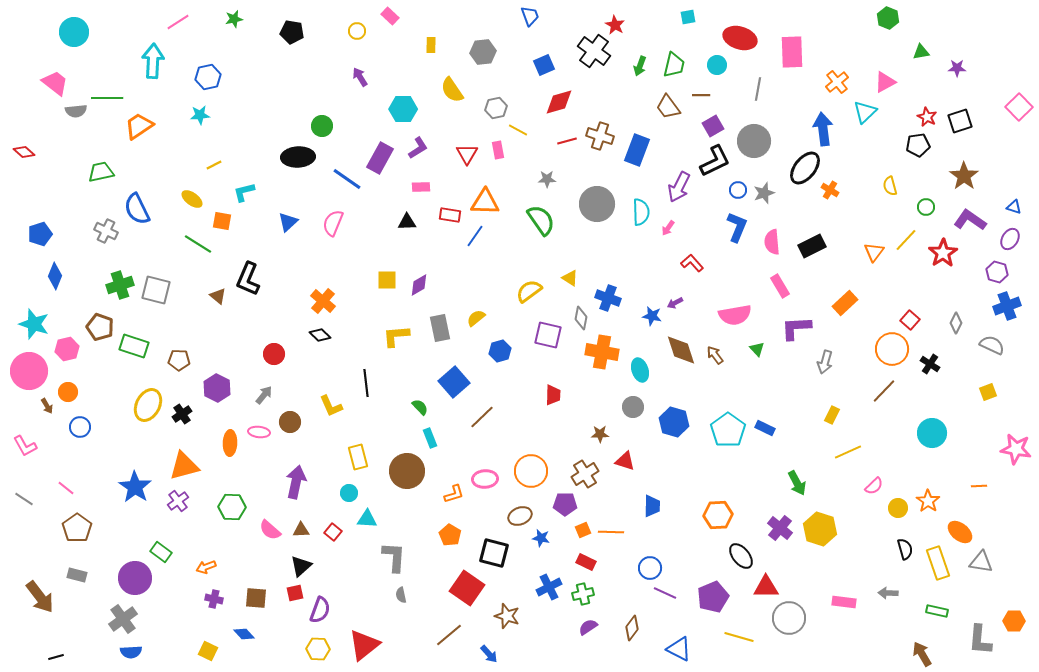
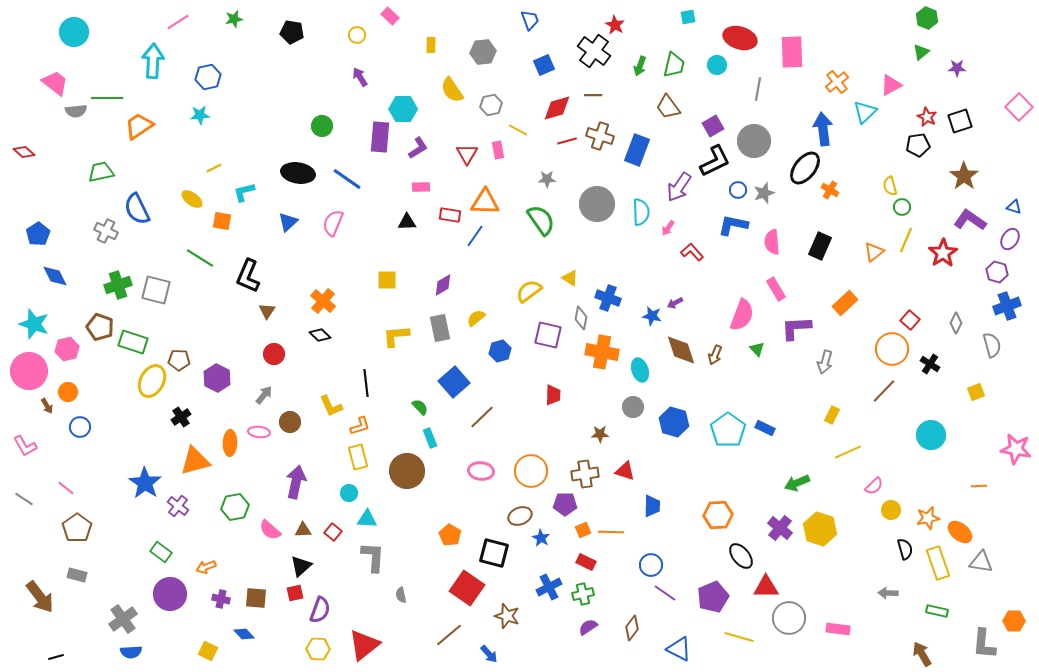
blue trapezoid at (530, 16): moved 4 px down
green hexagon at (888, 18): moved 39 px right
yellow circle at (357, 31): moved 4 px down
green triangle at (921, 52): rotated 30 degrees counterclockwise
pink triangle at (885, 82): moved 6 px right, 3 px down
brown line at (701, 95): moved 108 px left
red diamond at (559, 102): moved 2 px left, 6 px down
gray hexagon at (496, 108): moved 5 px left, 3 px up
black ellipse at (298, 157): moved 16 px down; rotated 12 degrees clockwise
purple rectangle at (380, 158): moved 21 px up; rotated 24 degrees counterclockwise
yellow line at (214, 165): moved 3 px down
purple arrow at (679, 187): rotated 8 degrees clockwise
green circle at (926, 207): moved 24 px left
blue L-shape at (737, 227): moved 4 px left, 2 px up; rotated 100 degrees counterclockwise
blue pentagon at (40, 234): moved 2 px left; rotated 15 degrees counterclockwise
yellow line at (906, 240): rotated 20 degrees counterclockwise
green line at (198, 244): moved 2 px right, 14 px down
black rectangle at (812, 246): moved 8 px right; rotated 40 degrees counterclockwise
orange triangle at (874, 252): rotated 15 degrees clockwise
red L-shape at (692, 263): moved 11 px up
blue diamond at (55, 276): rotated 48 degrees counterclockwise
black L-shape at (248, 279): moved 3 px up
green cross at (120, 285): moved 2 px left
purple diamond at (419, 285): moved 24 px right
pink rectangle at (780, 286): moved 4 px left, 3 px down
brown triangle at (218, 296): moved 49 px right, 15 px down; rotated 24 degrees clockwise
pink semicircle at (735, 315): moved 7 px right; rotated 60 degrees counterclockwise
gray semicircle at (992, 345): rotated 50 degrees clockwise
green rectangle at (134, 346): moved 1 px left, 4 px up
brown arrow at (715, 355): rotated 120 degrees counterclockwise
purple hexagon at (217, 388): moved 10 px up
yellow square at (988, 392): moved 12 px left
yellow ellipse at (148, 405): moved 4 px right, 24 px up
black cross at (182, 414): moved 1 px left, 3 px down
cyan circle at (932, 433): moved 1 px left, 2 px down
red triangle at (625, 461): moved 10 px down
orange triangle at (184, 466): moved 11 px right, 5 px up
brown cross at (585, 474): rotated 24 degrees clockwise
pink ellipse at (485, 479): moved 4 px left, 8 px up; rotated 10 degrees clockwise
green arrow at (797, 483): rotated 95 degrees clockwise
blue star at (135, 487): moved 10 px right, 4 px up
orange L-shape at (454, 494): moved 94 px left, 68 px up
purple cross at (178, 501): moved 5 px down; rotated 15 degrees counterclockwise
orange star at (928, 501): moved 17 px down; rotated 25 degrees clockwise
green hexagon at (232, 507): moved 3 px right; rotated 12 degrees counterclockwise
yellow circle at (898, 508): moved 7 px left, 2 px down
brown triangle at (301, 530): moved 2 px right
blue star at (541, 538): rotated 18 degrees clockwise
gray L-shape at (394, 557): moved 21 px left
blue circle at (650, 568): moved 1 px right, 3 px up
purple circle at (135, 578): moved 35 px right, 16 px down
purple line at (665, 593): rotated 10 degrees clockwise
purple cross at (214, 599): moved 7 px right
pink rectangle at (844, 602): moved 6 px left, 27 px down
gray L-shape at (980, 640): moved 4 px right, 4 px down
